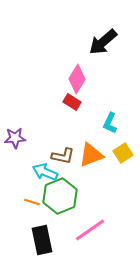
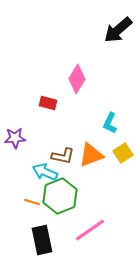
black arrow: moved 15 px right, 12 px up
red rectangle: moved 24 px left, 1 px down; rotated 18 degrees counterclockwise
